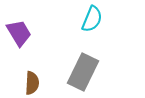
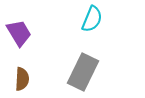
brown semicircle: moved 10 px left, 4 px up
